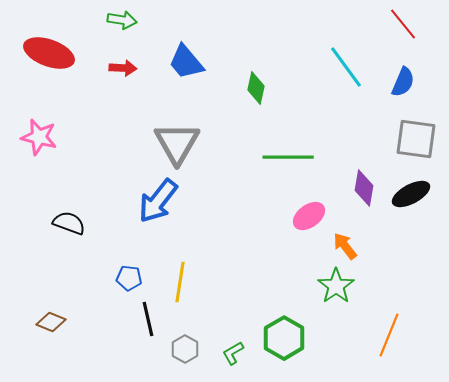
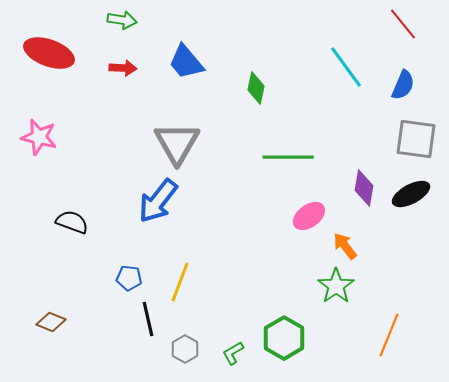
blue semicircle: moved 3 px down
black semicircle: moved 3 px right, 1 px up
yellow line: rotated 12 degrees clockwise
